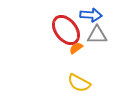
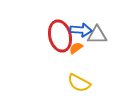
blue arrow: moved 10 px left, 15 px down
red ellipse: moved 6 px left, 6 px down; rotated 24 degrees clockwise
